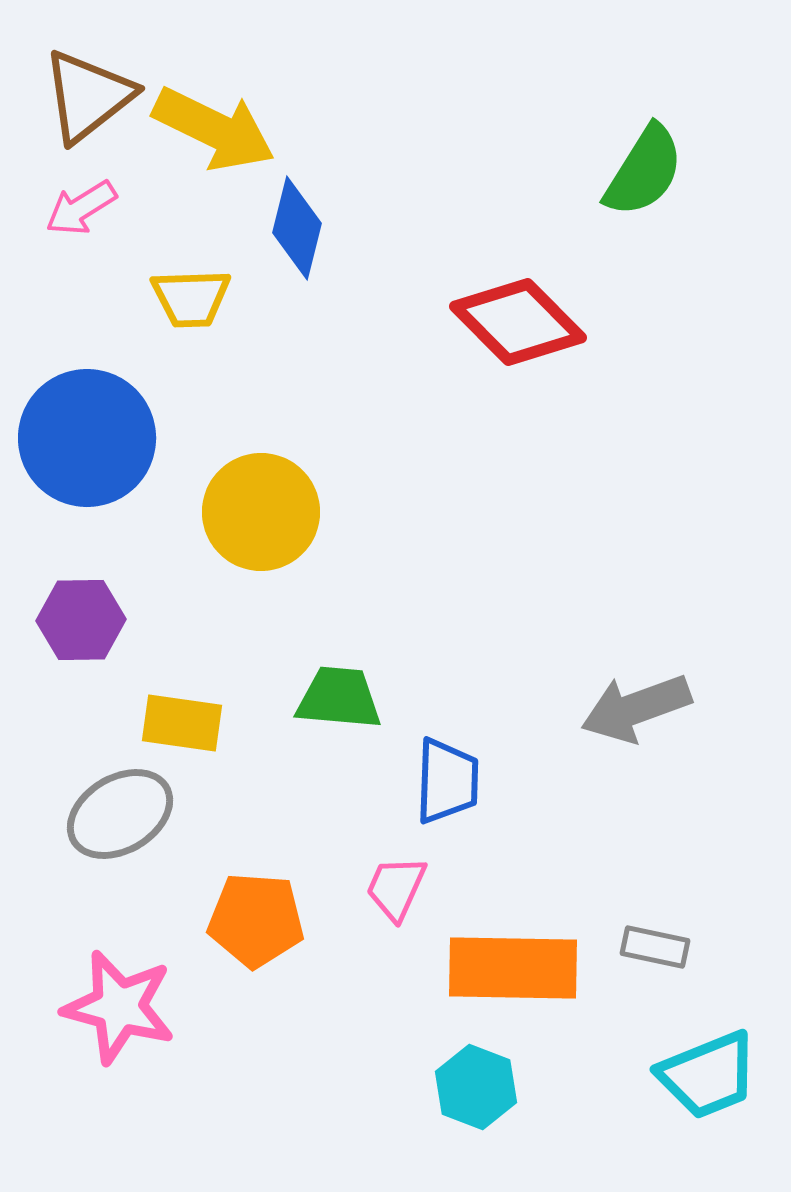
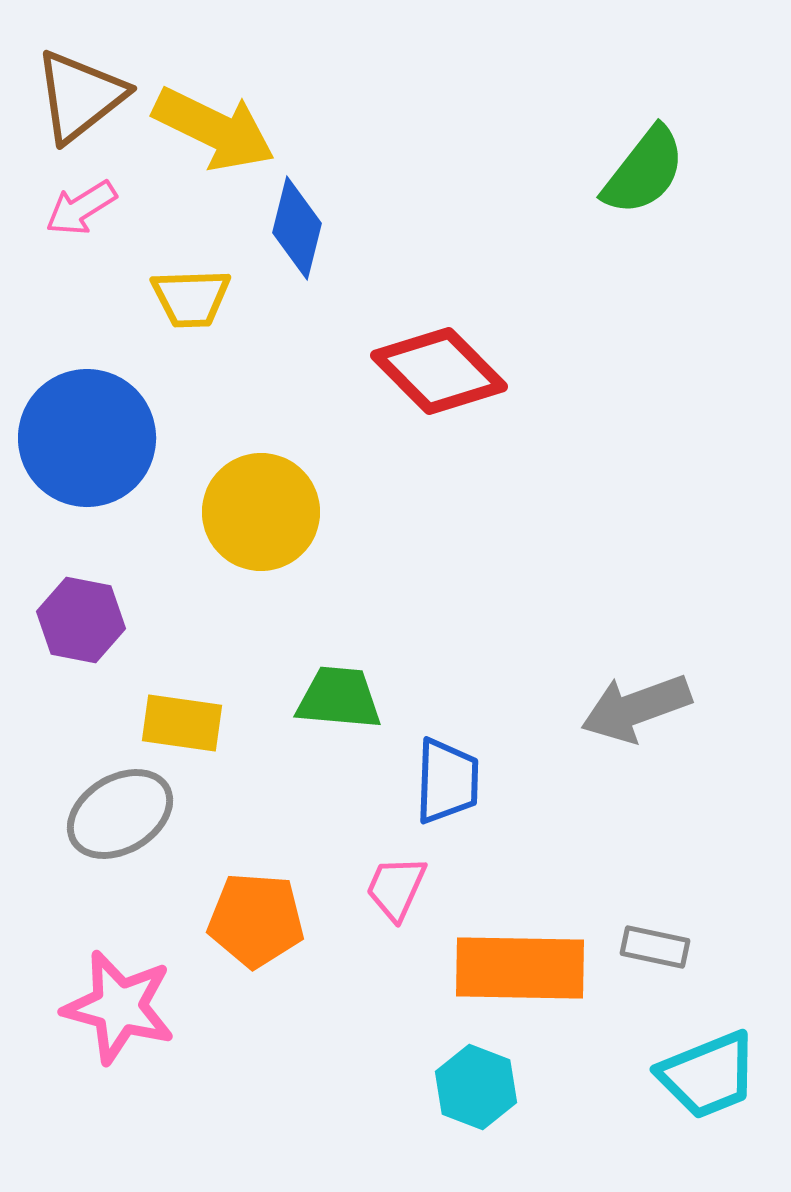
brown triangle: moved 8 px left
green semicircle: rotated 6 degrees clockwise
red diamond: moved 79 px left, 49 px down
purple hexagon: rotated 12 degrees clockwise
orange rectangle: moved 7 px right
